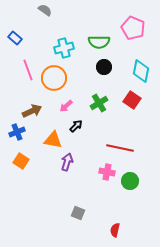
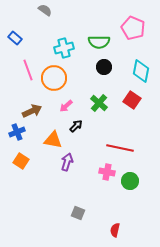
green cross: rotated 18 degrees counterclockwise
